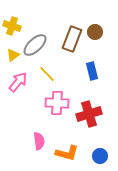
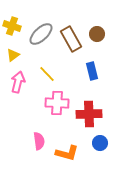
brown circle: moved 2 px right, 2 px down
brown rectangle: moved 1 px left; rotated 50 degrees counterclockwise
gray ellipse: moved 6 px right, 11 px up
pink arrow: rotated 25 degrees counterclockwise
red cross: rotated 15 degrees clockwise
blue circle: moved 13 px up
